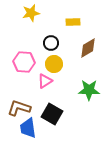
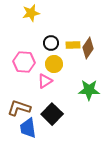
yellow rectangle: moved 23 px down
brown diamond: rotated 25 degrees counterclockwise
black square: rotated 15 degrees clockwise
